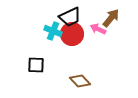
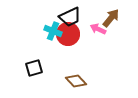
red circle: moved 4 px left
black square: moved 2 px left, 3 px down; rotated 18 degrees counterclockwise
brown diamond: moved 4 px left
